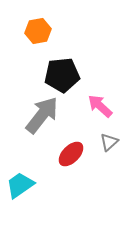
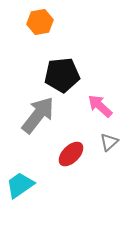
orange hexagon: moved 2 px right, 9 px up
gray arrow: moved 4 px left
